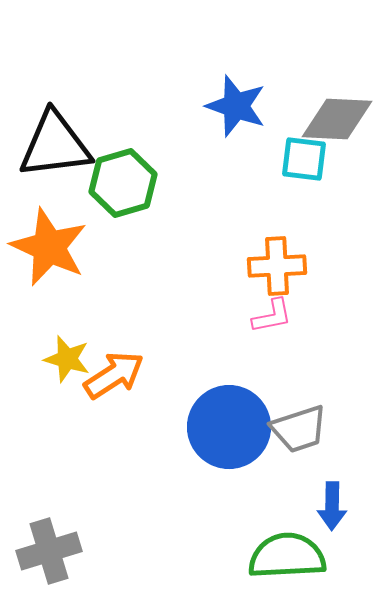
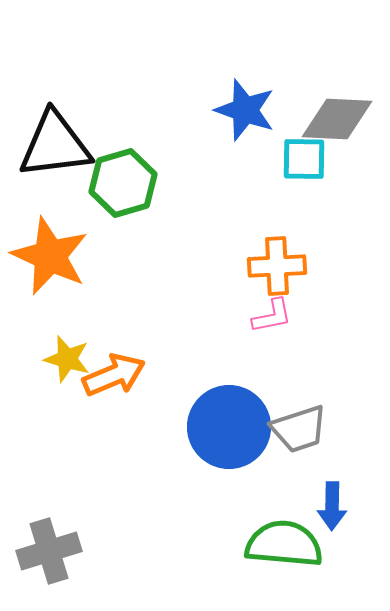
blue star: moved 9 px right, 4 px down
cyan square: rotated 6 degrees counterclockwise
orange star: moved 1 px right, 9 px down
orange arrow: rotated 10 degrees clockwise
green semicircle: moved 3 px left, 12 px up; rotated 8 degrees clockwise
